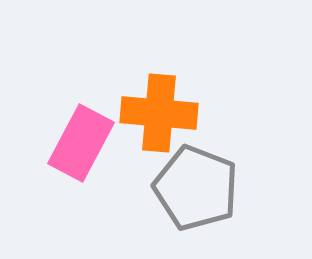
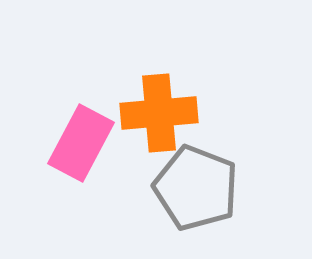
orange cross: rotated 10 degrees counterclockwise
